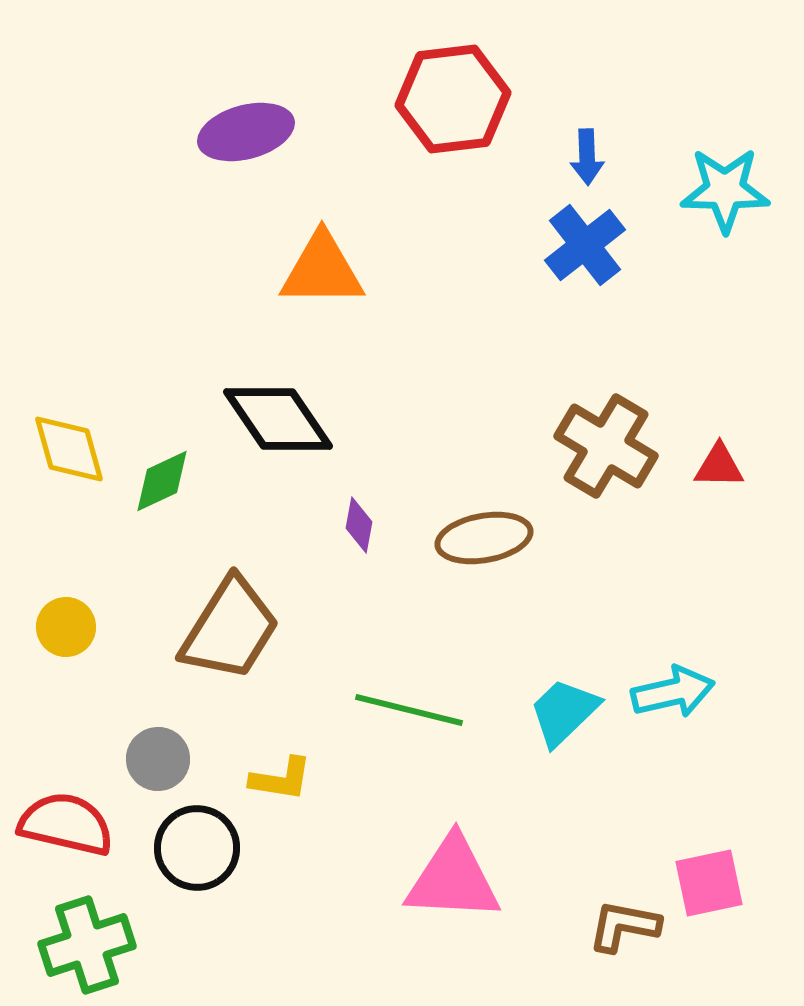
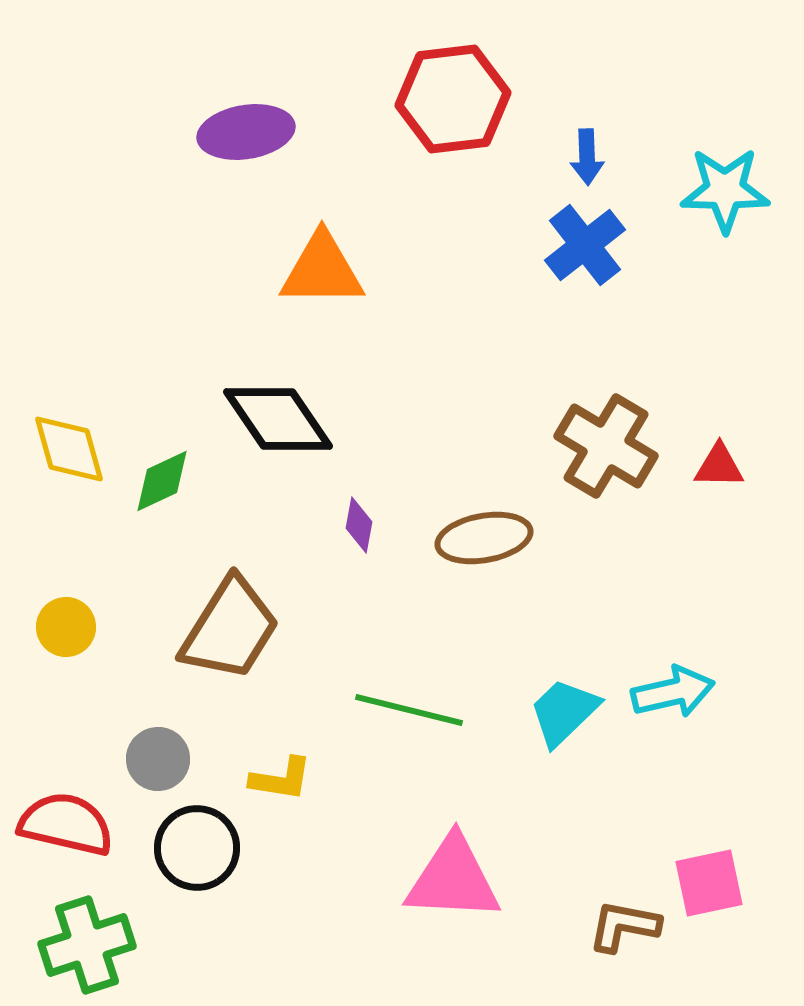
purple ellipse: rotated 6 degrees clockwise
